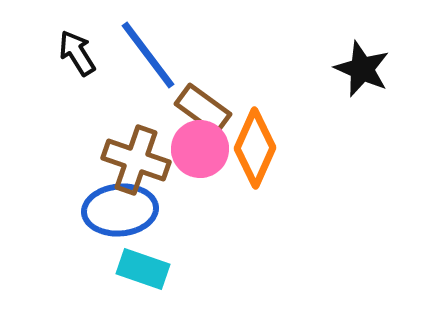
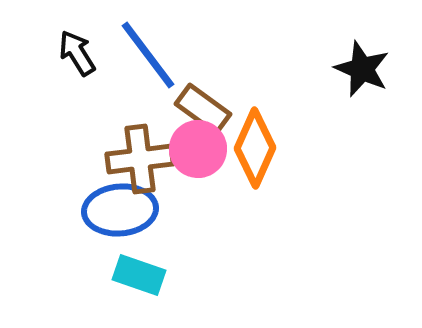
pink circle: moved 2 px left
brown cross: moved 4 px right, 1 px up; rotated 26 degrees counterclockwise
cyan rectangle: moved 4 px left, 6 px down
